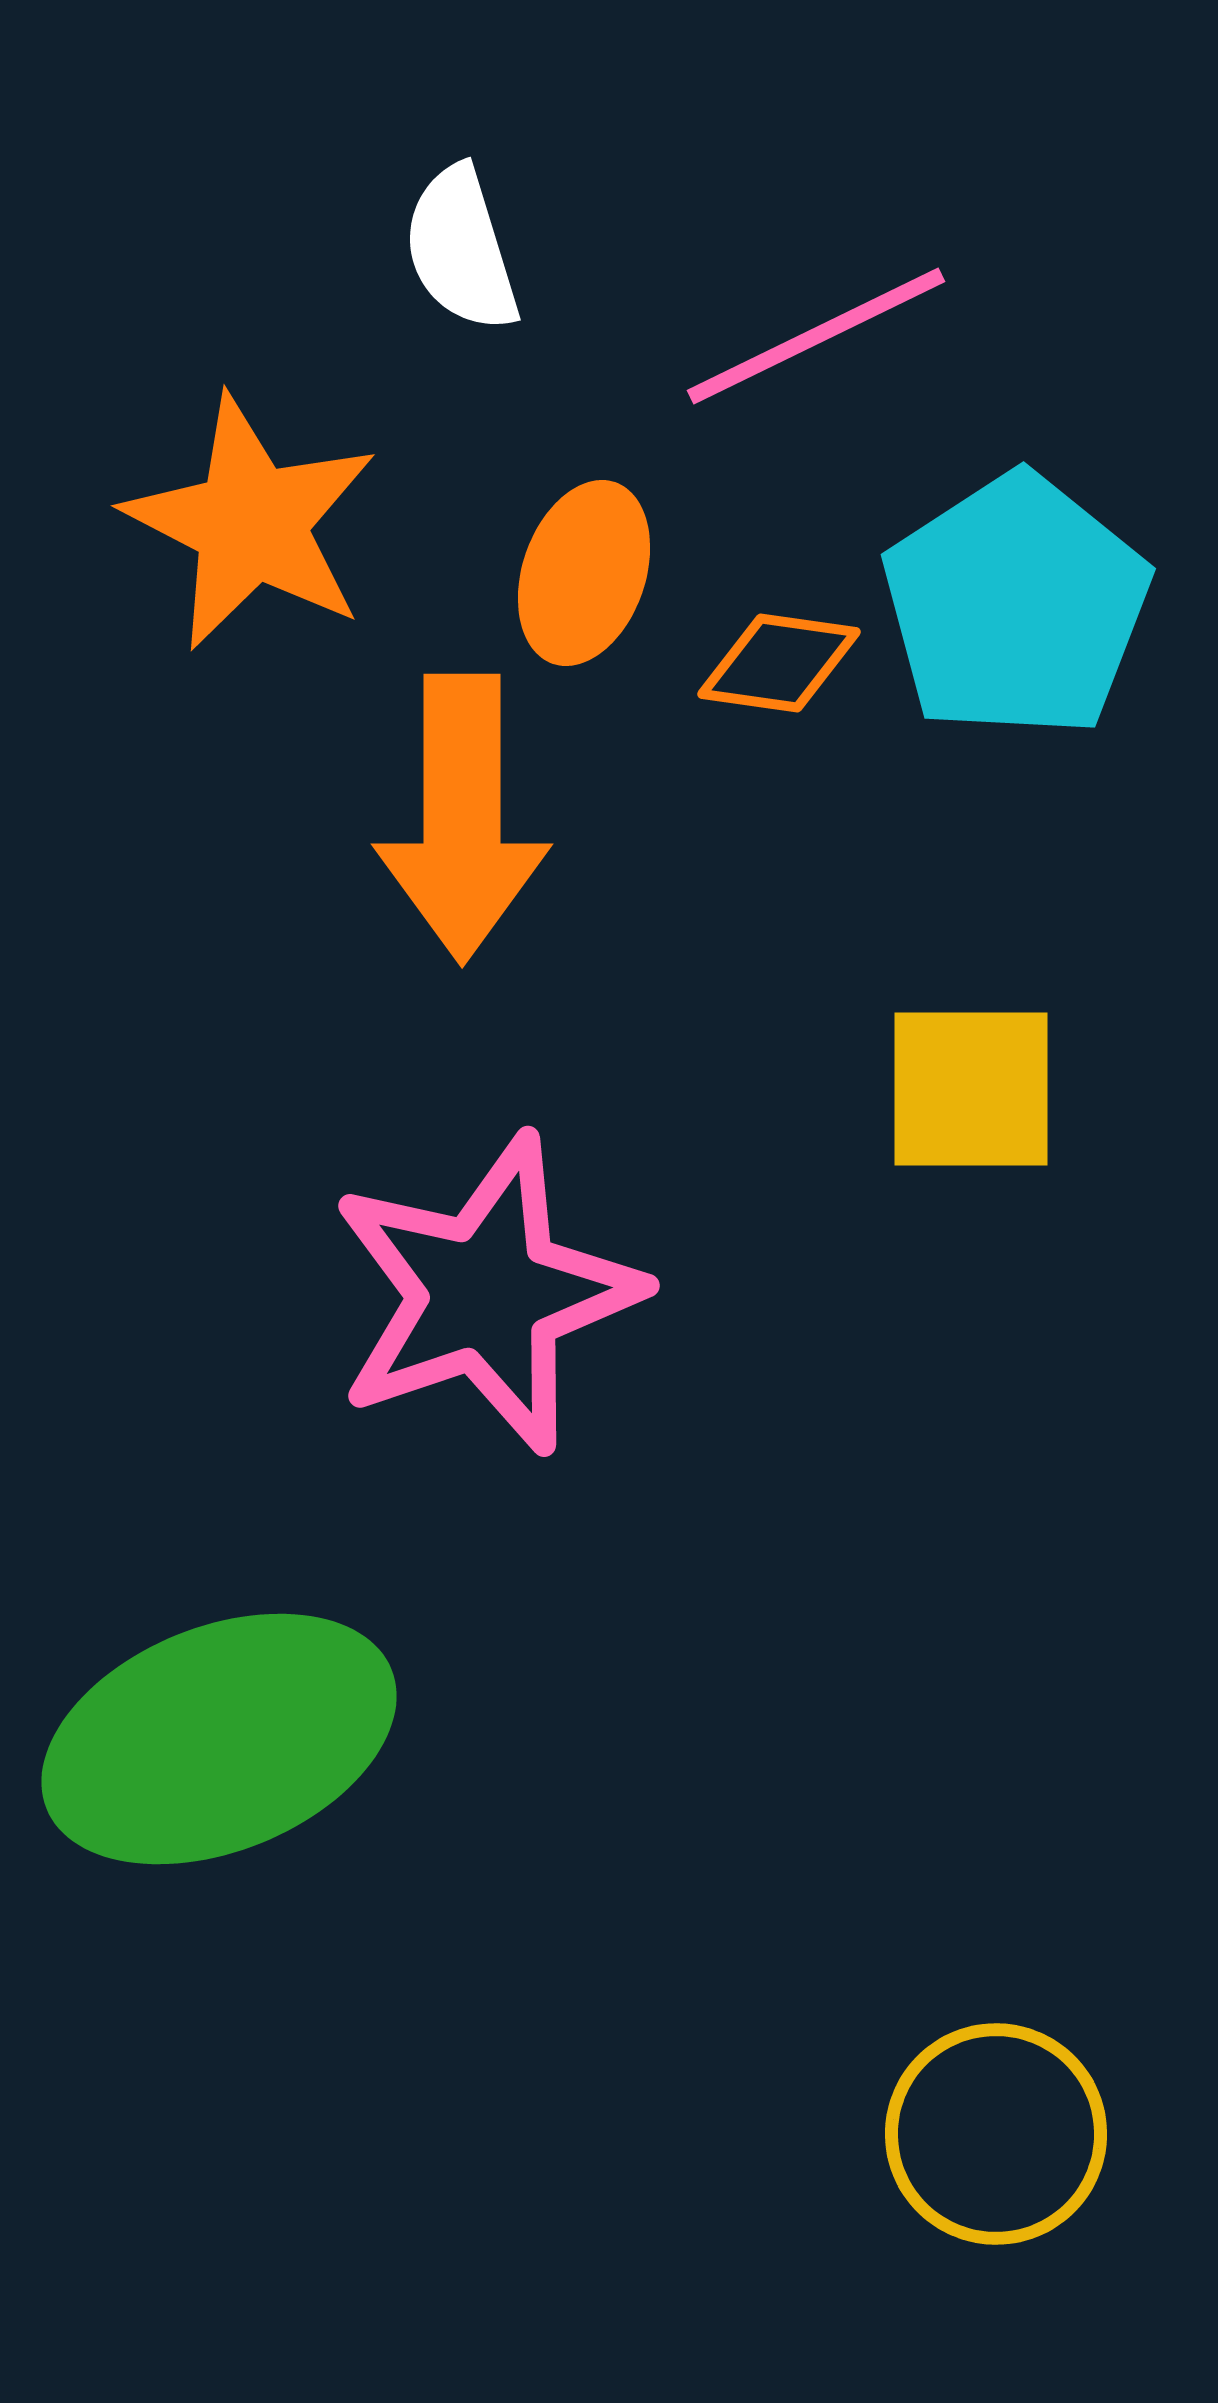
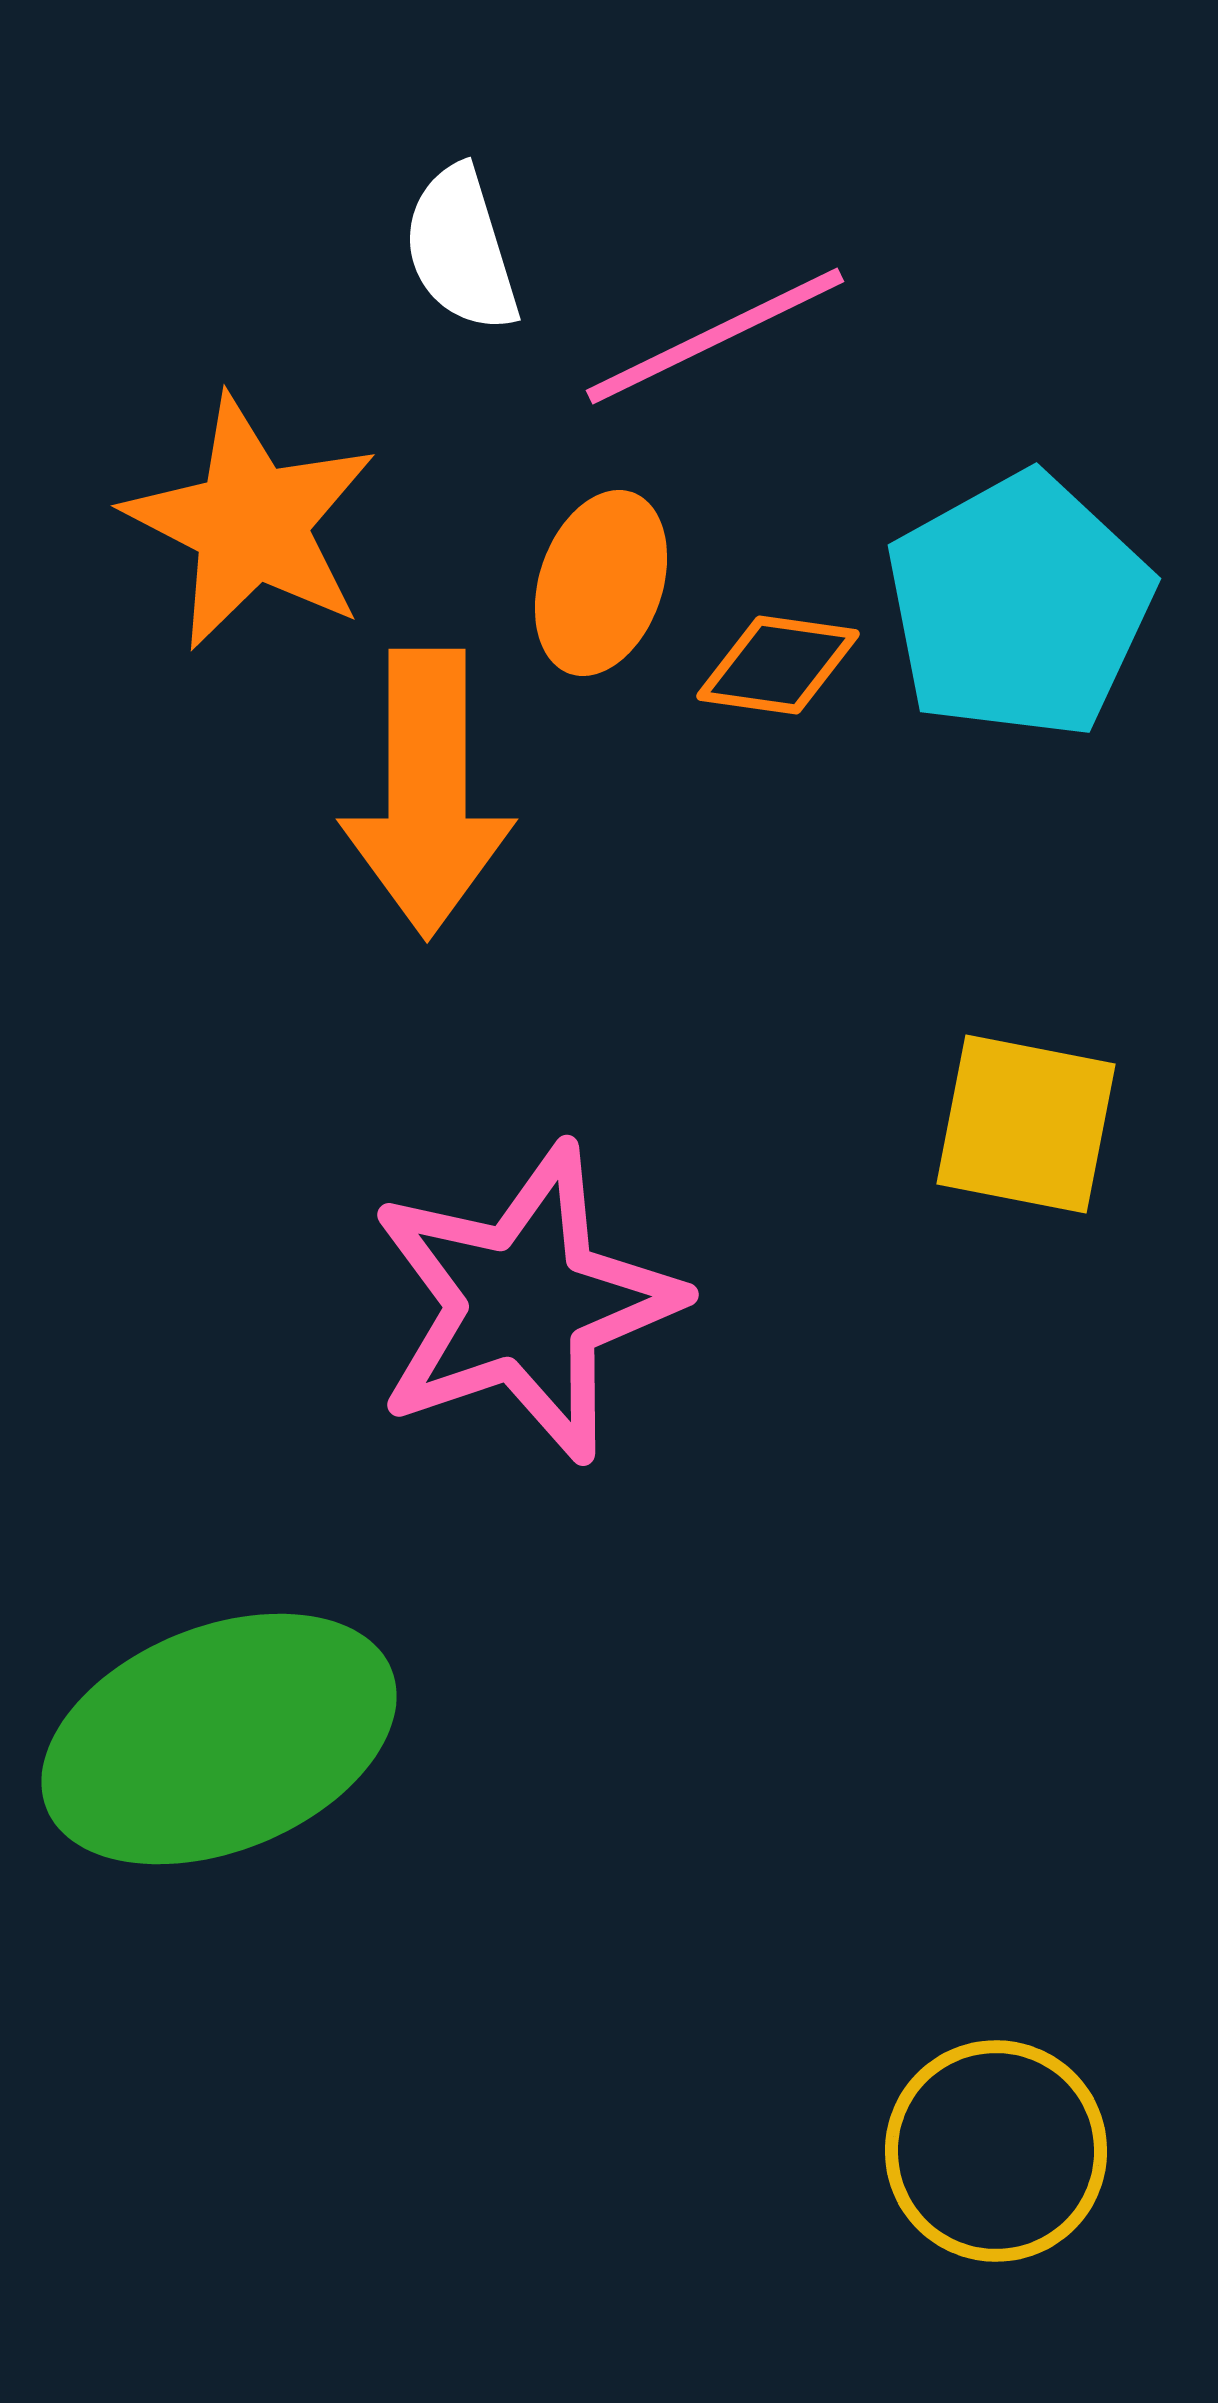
pink line: moved 101 px left
orange ellipse: moved 17 px right, 10 px down
cyan pentagon: moved 3 px right; rotated 4 degrees clockwise
orange diamond: moved 1 px left, 2 px down
orange arrow: moved 35 px left, 25 px up
yellow square: moved 55 px right, 35 px down; rotated 11 degrees clockwise
pink star: moved 39 px right, 9 px down
yellow circle: moved 17 px down
